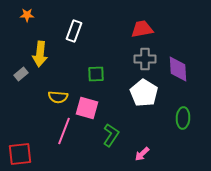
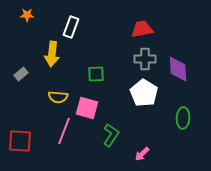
white rectangle: moved 3 px left, 4 px up
yellow arrow: moved 12 px right
red square: moved 13 px up; rotated 10 degrees clockwise
